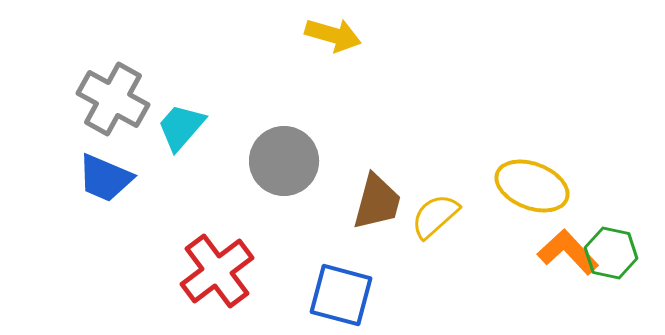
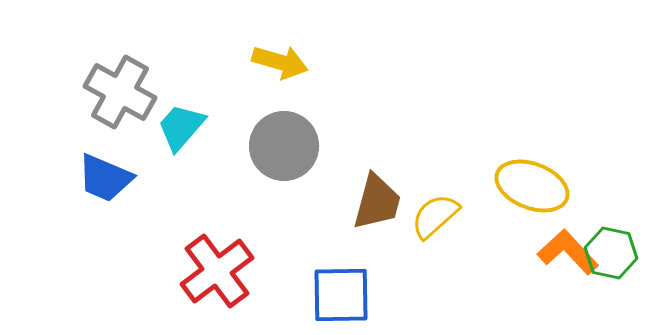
yellow arrow: moved 53 px left, 27 px down
gray cross: moved 7 px right, 7 px up
gray circle: moved 15 px up
blue square: rotated 16 degrees counterclockwise
